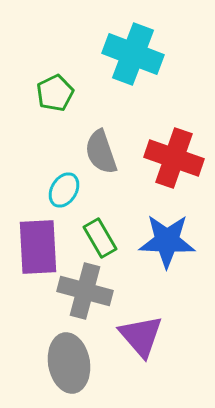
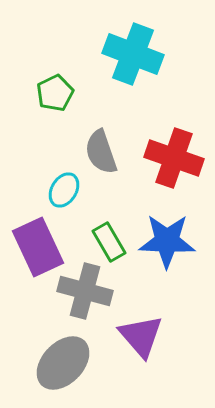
green rectangle: moved 9 px right, 4 px down
purple rectangle: rotated 22 degrees counterclockwise
gray ellipse: moved 6 px left; rotated 54 degrees clockwise
